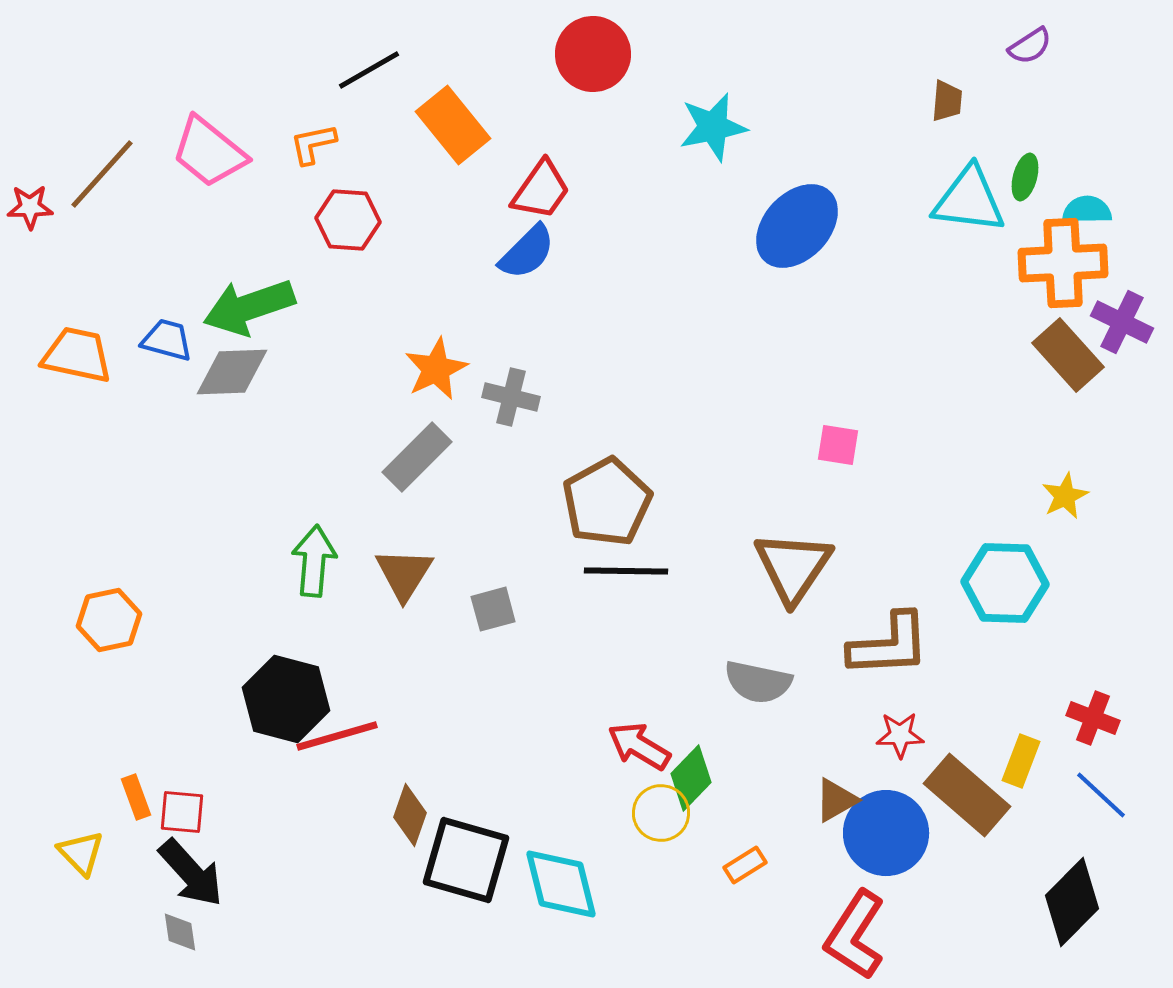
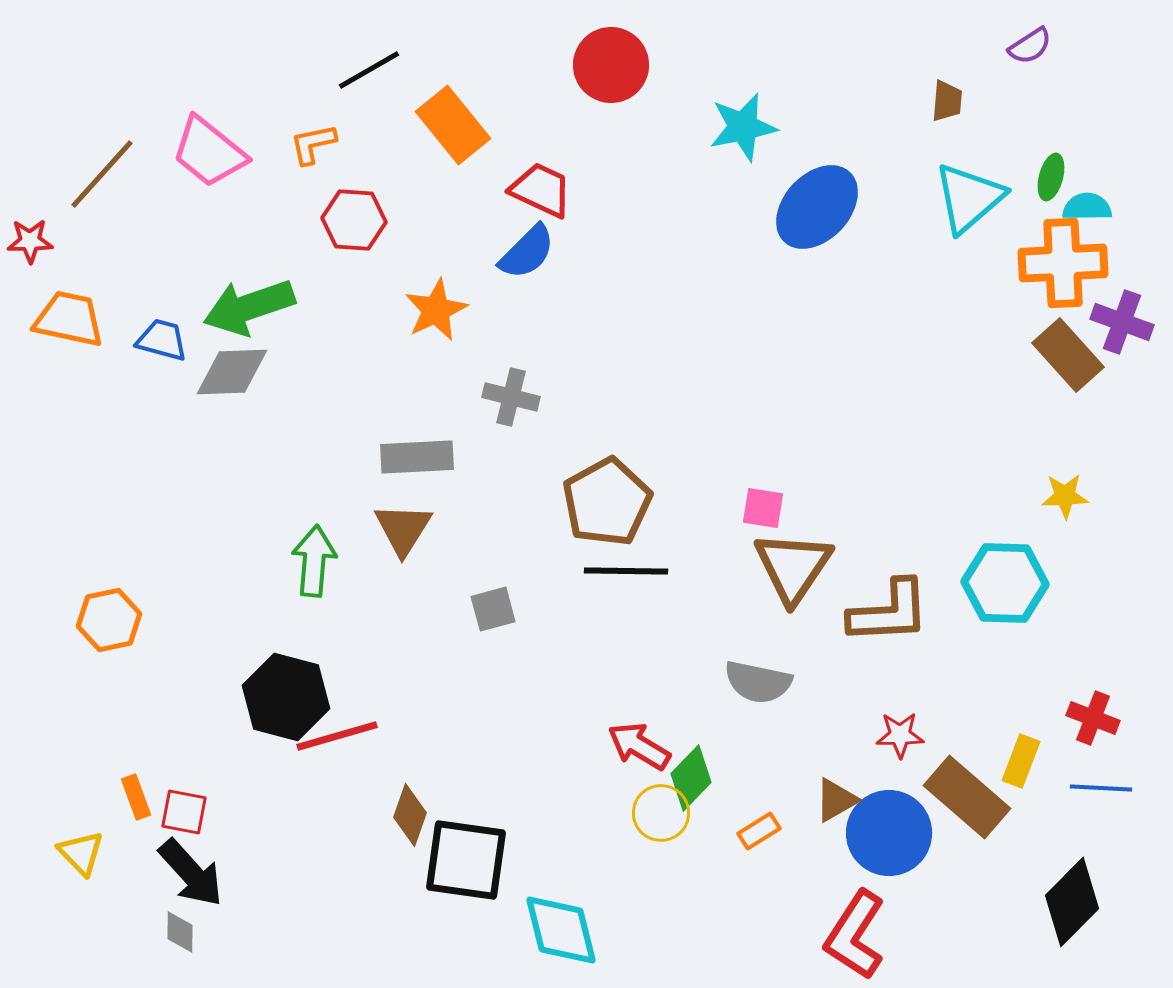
red circle at (593, 54): moved 18 px right, 11 px down
cyan star at (713, 127): moved 30 px right
green ellipse at (1025, 177): moved 26 px right
red trapezoid at (541, 190): rotated 100 degrees counterclockwise
cyan triangle at (969, 200): moved 2 px up; rotated 48 degrees counterclockwise
red star at (30, 207): moved 34 px down
cyan semicircle at (1087, 210): moved 3 px up
red hexagon at (348, 220): moved 6 px right
blue ellipse at (797, 226): moved 20 px right, 19 px up
purple cross at (1122, 322): rotated 6 degrees counterclockwise
blue trapezoid at (167, 340): moved 5 px left
orange trapezoid at (77, 355): moved 8 px left, 36 px up
orange star at (436, 369): moved 59 px up
pink square at (838, 445): moved 75 px left, 63 px down
gray rectangle at (417, 457): rotated 42 degrees clockwise
yellow star at (1065, 496): rotated 24 degrees clockwise
brown triangle at (404, 574): moved 1 px left, 45 px up
brown L-shape at (889, 645): moved 33 px up
black hexagon at (286, 699): moved 2 px up
brown rectangle at (967, 795): moved 2 px down
blue line at (1101, 795): moved 7 px up; rotated 40 degrees counterclockwise
red square at (182, 812): moved 2 px right; rotated 6 degrees clockwise
blue circle at (886, 833): moved 3 px right
black square at (466, 860): rotated 8 degrees counterclockwise
orange rectangle at (745, 865): moved 14 px right, 34 px up
cyan diamond at (561, 884): moved 46 px down
gray diamond at (180, 932): rotated 9 degrees clockwise
